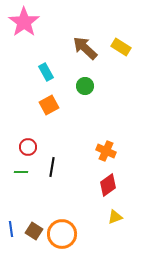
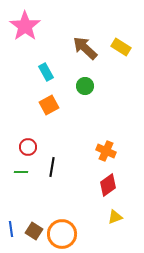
pink star: moved 1 px right, 4 px down
